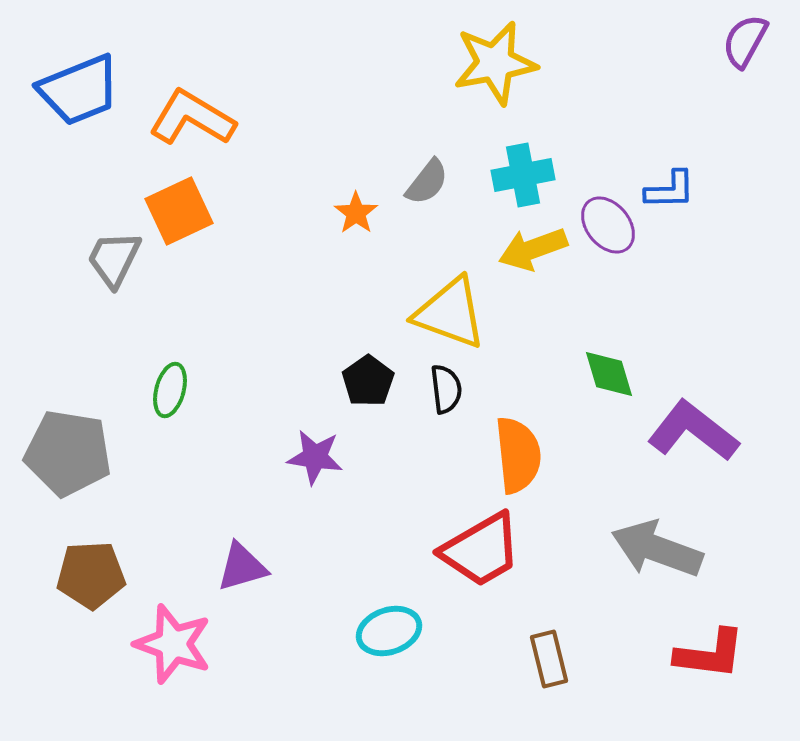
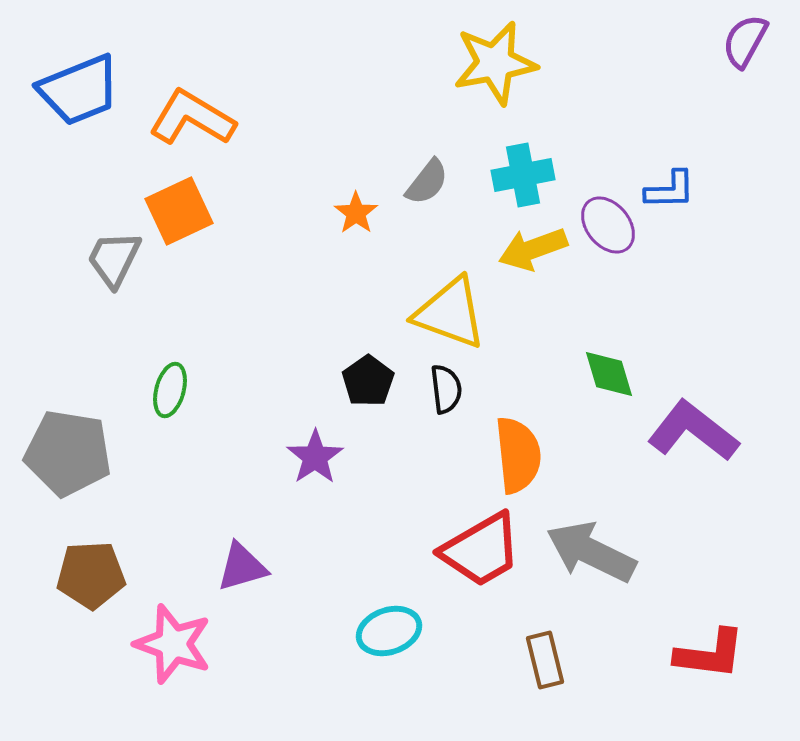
purple star: rotated 30 degrees clockwise
gray arrow: moved 66 px left, 3 px down; rotated 6 degrees clockwise
brown rectangle: moved 4 px left, 1 px down
